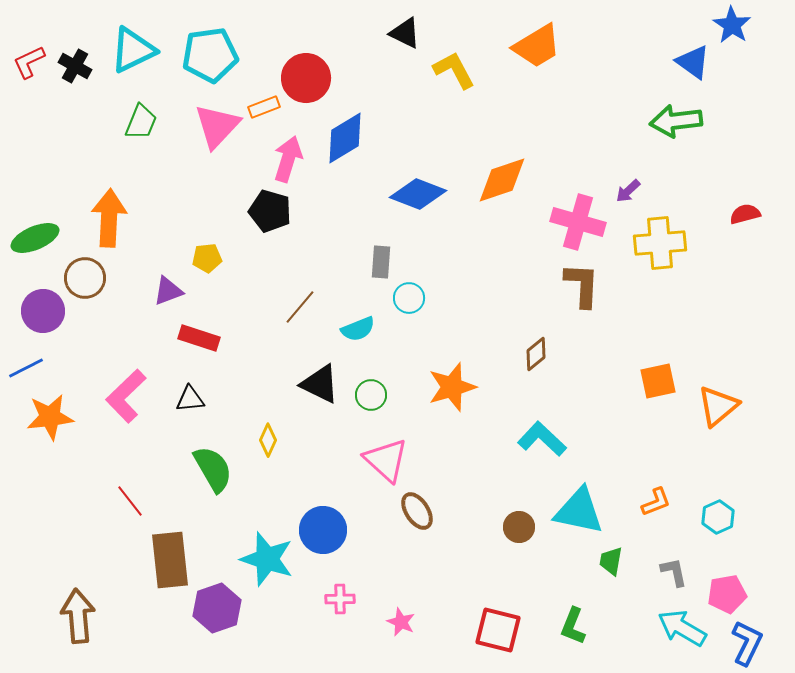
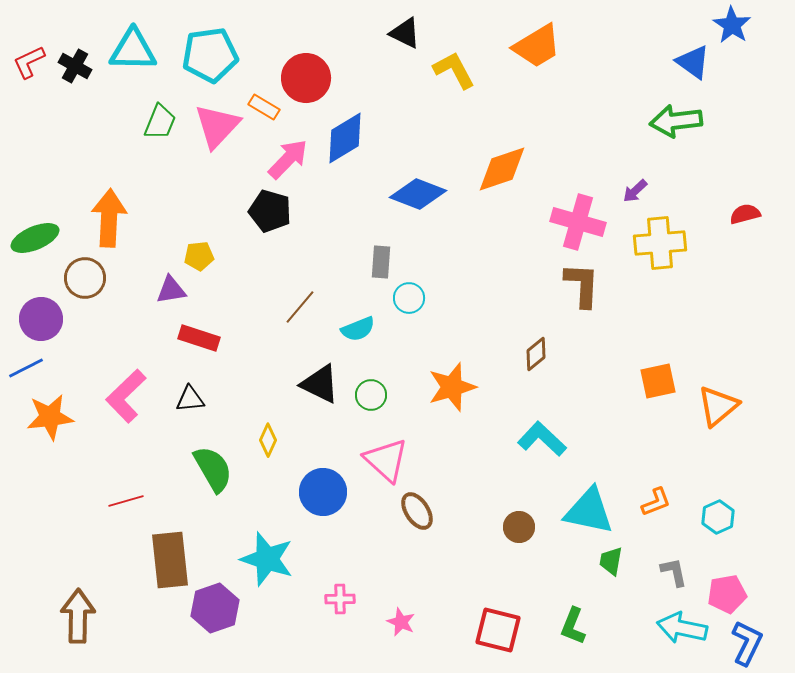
cyan triangle at (133, 50): rotated 27 degrees clockwise
orange rectangle at (264, 107): rotated 52 degrees clockwise
green trapezoid at (141, 122): moved 19 px right
pink arrow at (288, 159): rotated 27 degrees clockwise
orange diamond at (502, 180): moved 11 px up
purple arrow at (628, 191): moved 7 px right
yellow pentagon at (207, 258): moved 8 px left, 2 px up
purple triangle at (168, 291): moved 3 px right, 1 px up; rotated 12 degrees clockwise
purple circle at (43, 311): moved 2 px left, 8 px down
red line at (130, 501): moved 4 px left; rotated 68 degrees counterclockwise
cyan triangle at (579, 511): moved 10 px right
blue circle at (323, 530): moved 38 px up
purple hexagon at (217, 608): moved 2 px left
brown arrow at (78, 616): rotated 6 degrees clockwise
cyan arrow at (682, 628): rotated 18 degrees counterclockwise
